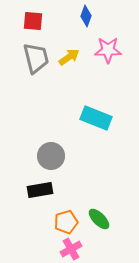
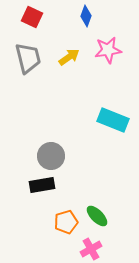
red square: moved 1 px left, 4 px up; rotated 20 degrees clockwise
pink star: rotated 8 degrees counterclockwise
gray trapezoid: moved 8 px left
cyan rectangle: moved 17 px right, 2 px down
black rectangle: moved 2 px right, 5 px up
green ellipse: moved 2 px left, 3 px up
pink cross: moved 20 px right
